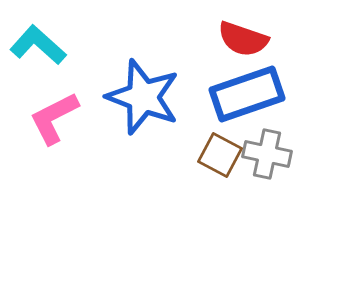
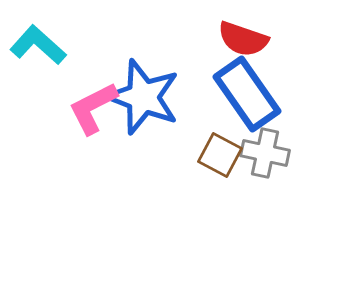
blue rectangle: rotated 74 degrees clockwise
pink L-shape: moved 39 px right, 10 px up
gray cross: moved 2 px left, 1 px up
